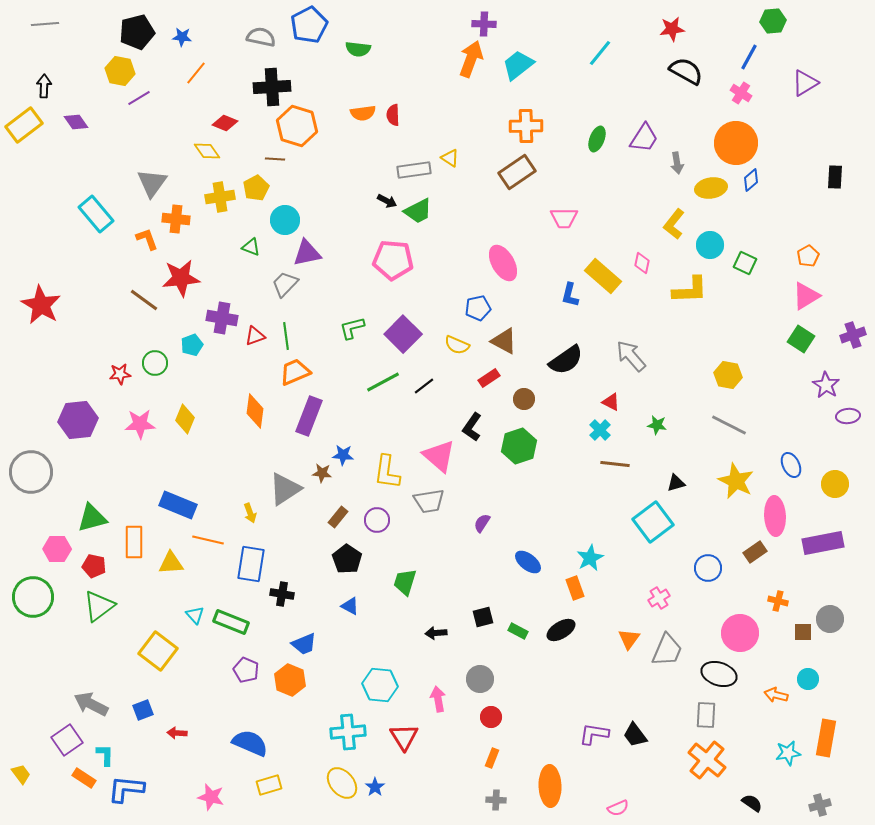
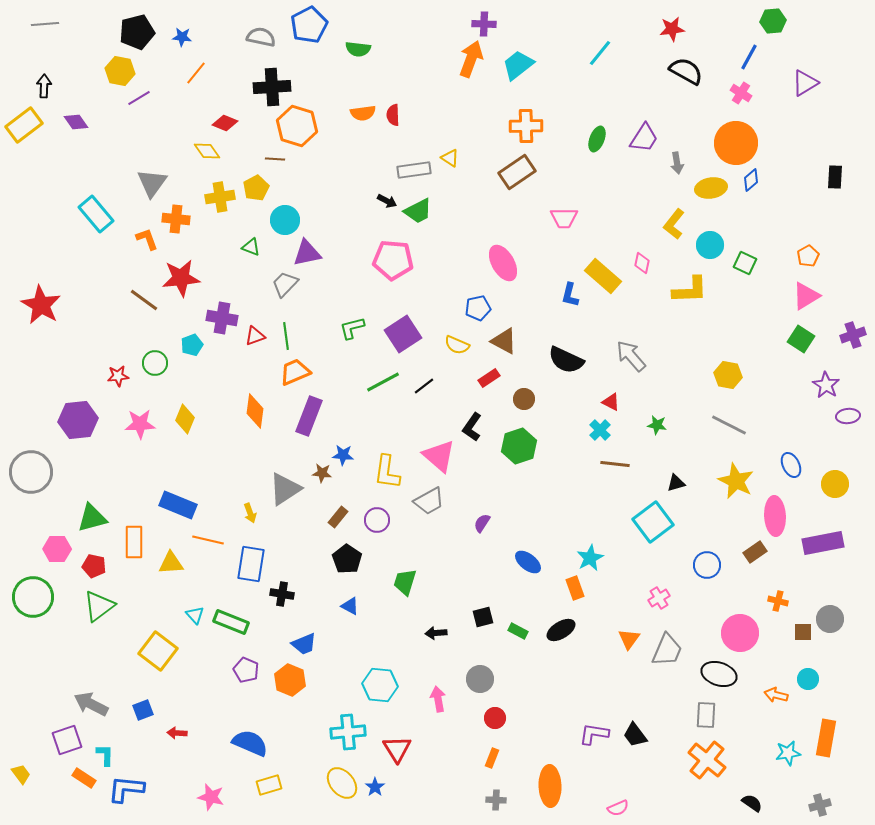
purple square at (403, 334): rotated 12 degrees clockwise
black semicircle at (566, 360): rotated 60 degrees clockwise
red star at (120, 374): moved 2 px left, 2 px down
gray trapezoid at (429, 501): rotated 20 degrees counterclockwise
blue circle at (708, 568): moved 1 px left, 3 px up
red circle at (491, 717): moved 4 px right, 1 px down
red triangle at (404, 737): moved 7 px left, 12 px down
purple square at (67, 740): rotated 16 degrees clockwise
